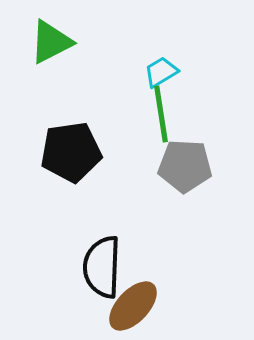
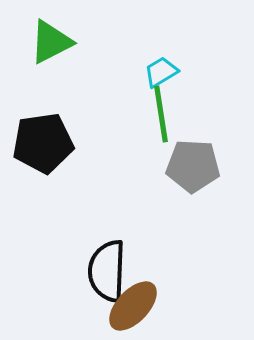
black pentagon: moved 28 px left, 9 px up
gray pentagon: moved 8 px right
black semicircle: moved 5 px right, 4 px down
